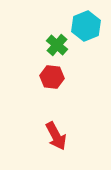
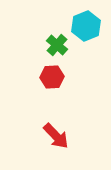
red hexagon: rotated 10 degrees counterclockwise
red arrow: rotated 16 degrees counterclockwise
